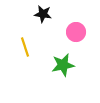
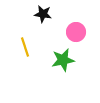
green star: moved 5 px up
